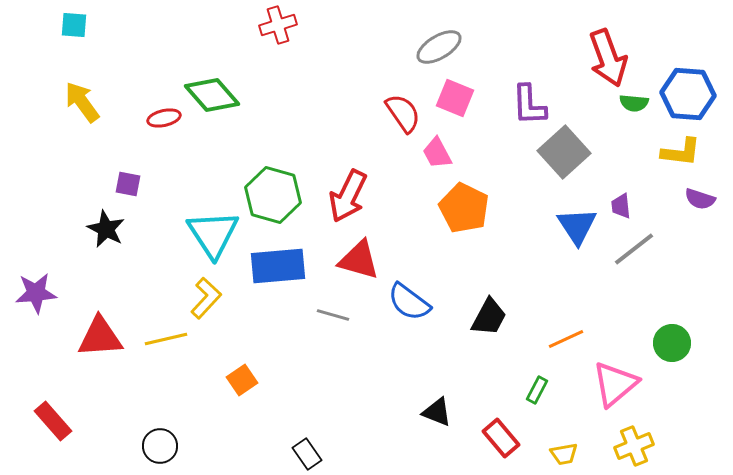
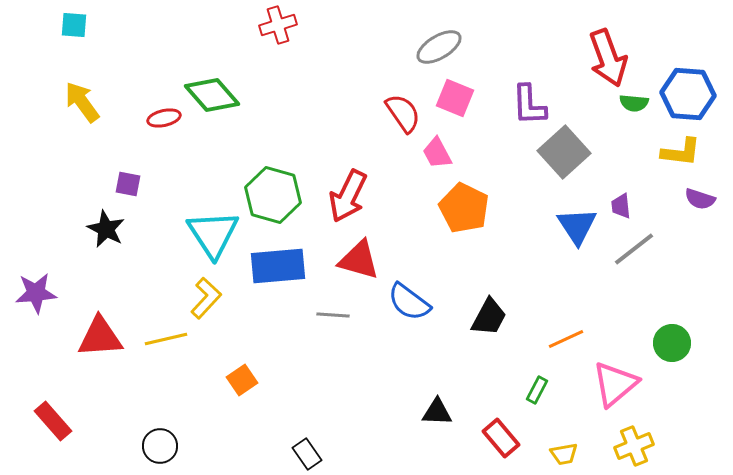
gray line at (333, 315): rotated 12 degrees counterclockwise
black triangle at (437, 412): rotated 20 degrees counterclockwise
